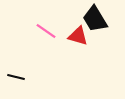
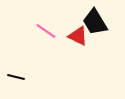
black trapezoid: moved 3 px down
red triangle: rotated 10 degrees clockwise
